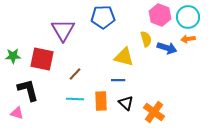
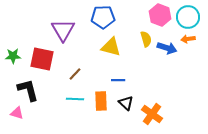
yellow triangle: moved 13 px left, 10 px up
orange cross: moved 2 px left, 2 px down
